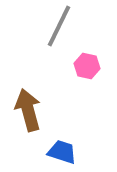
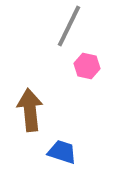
gray line: moved 10 px right
brown arrow: moved 2 px right; rotated 9 degrees clockwise
